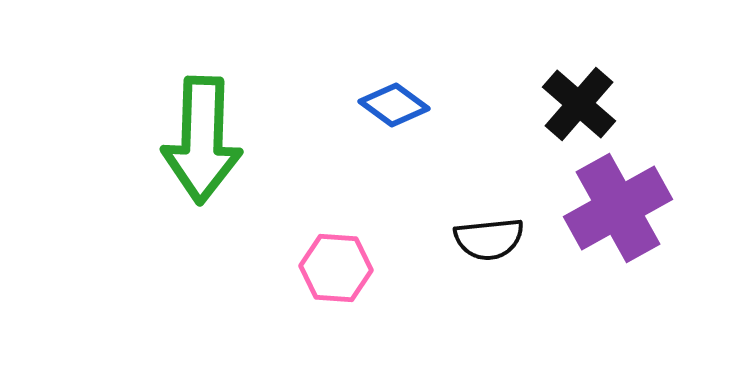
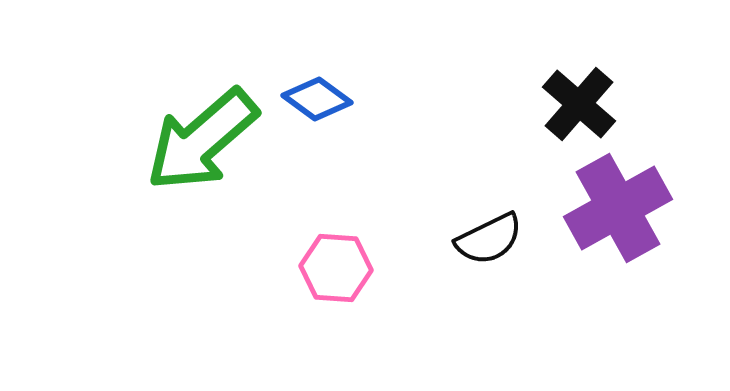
blue diamond: moved 77 px left, 6 px up
green arrow: rotated 47 degrees clockwise
black semicircle: rotated 20 degrees counterclockwise
